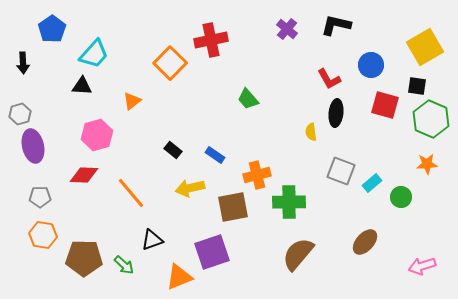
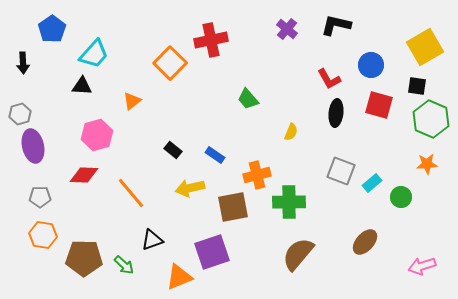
red square at (385, 105): moved 6 px left
yellow semicircle at (311, 132): moved 20 px left; rotated 150 degrees counterclockwise
